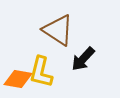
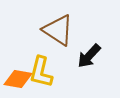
black arrow: moved 6 px right, 3 px up
